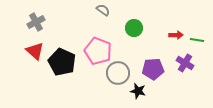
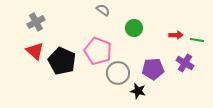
black pentagon: moved 1 px up
